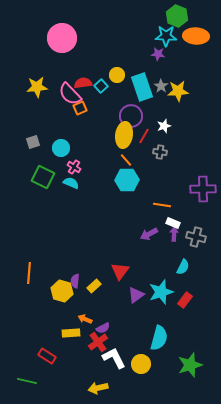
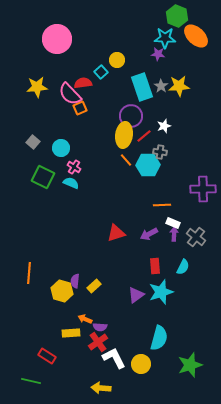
cyan star at (166, 36): moved 1 px left, 2 px down
orange ellipse at (196, 36): rotated 40 degrees clockwise
pink circle at (62, 38): moved 5 px left, 1 px down
yellow circle at (117, 75): moved 15 px up
cyan square at (101, 86): moved 14 px up
yellow star at (178, 91): moved 1 px right, 5 px up
red line at (144, 136): rotated 21 degrees clockwise
gray square at (33, 142): rotated 32 degrees counterclockwise
cyan hexagon at (127, 180): moved 21 px right, 15 px up
orange line at (162, 205): rotated 12 degrees counterclockwise
gray cross at (196, 237): rotated 24 degrees clockwise
red triangle at (120, 271): moved 4 px left, 38 px up; rotated 36 degrees clockwise
red rectangle at (185, 300): moved 30 px left, 34 px up; rotated 42 degrees counterclockwise
purple semicircle at (103, 328): moved 3 px left, 1 px up; rotated 32 degrees clockwise
green line at (27, 381): moved 4 px right
yellow arrow at (98, 388): moved 3 px right; rotated 18 degrees clockwise
